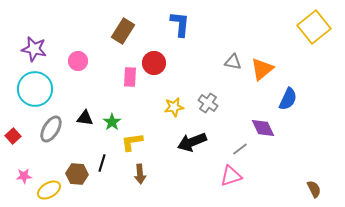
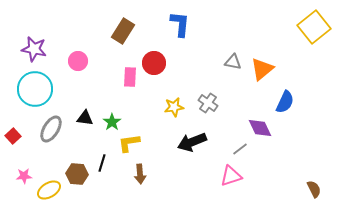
blue semicircle: moved 3 px left, 3 px down
purple diamond: moved 3 px left
yellow L-shape: moved 3 px left, 1 px down
